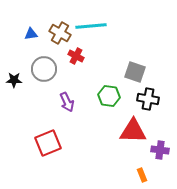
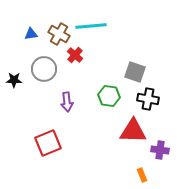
brown cross: moved 1 px left, 1 px down
red cross: moved 1 px left, 1 px up; rotated 14 degrees clockwise
purple arrow: rotated 18 degrees clockwise
